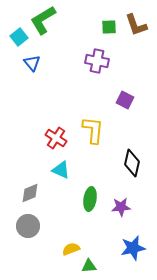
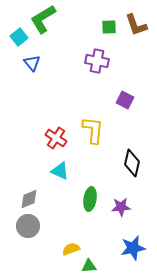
green L-shape: moved 1 px up
cyan triangle: moved 1 px left, 1 px down
gray diamond: moved 1 px left, 6 px down
